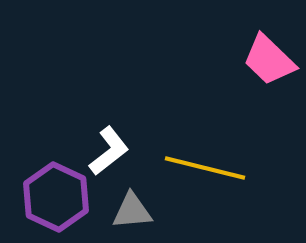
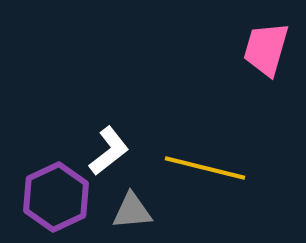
pink trapezoid: moved 3 px left, 11 px up; rotated 62 degrees clockwise
purple hexagon: rotated 10 degrees clockwise
